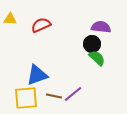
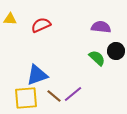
black circle: moved 24 px right, 7 px down
brown line: rotated 28 degrees clockwise
